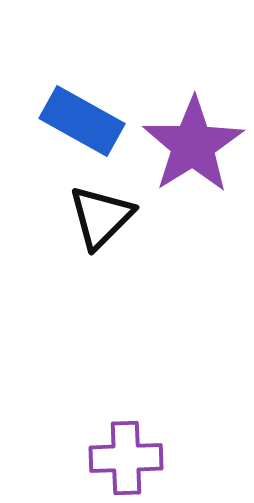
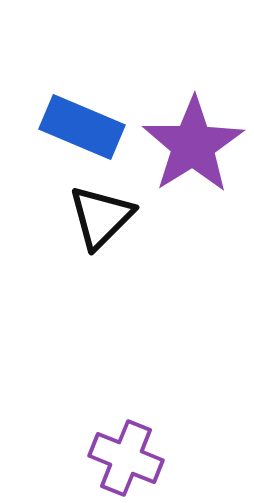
blue rectangle: moved 6 px down; rotated 6 degrees counterclockwise
purple cross: rotated 24 degrees clockwise
